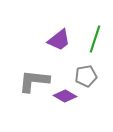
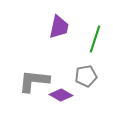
purple trapezoid: moved 13 px up; rotated 40 degrees counterclockwise
purple diamond: moved 4 px left, 1 px up
